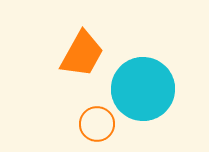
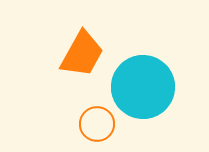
cyan circle: moved 2 px up
